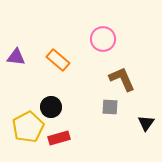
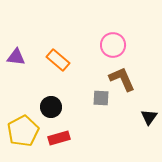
pink circle: moved 10 px right, 6 px down
gray square: moved 9 px left, 9 px up
black triangle: moved 3 px right, 6 px up
yellow pentagon: moved 5 px left, 4 px down
